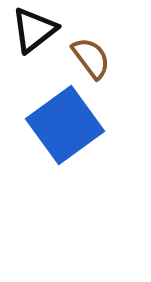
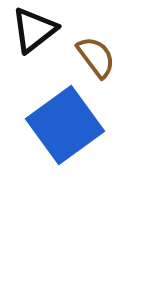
brown semicircle: moved 5 px right, 1 px up
